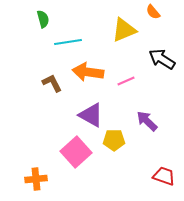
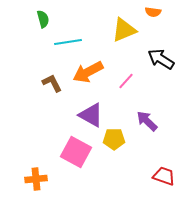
orange semicircle: rotated 42 degrees counterclockwise
black arrow: moved 1 px left
orange arrow: rotated 36 degrees counterclockwise
pink line: rotated 24 degrees counterclockwise
yellow pentagon: moved 1 px up
pink square: rotated 20 degrees counterclockwise
